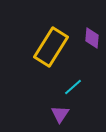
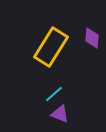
cyan line: moved 19 px left, 7 px down
purple triangle: rotated 42 degrees counterclockwise
